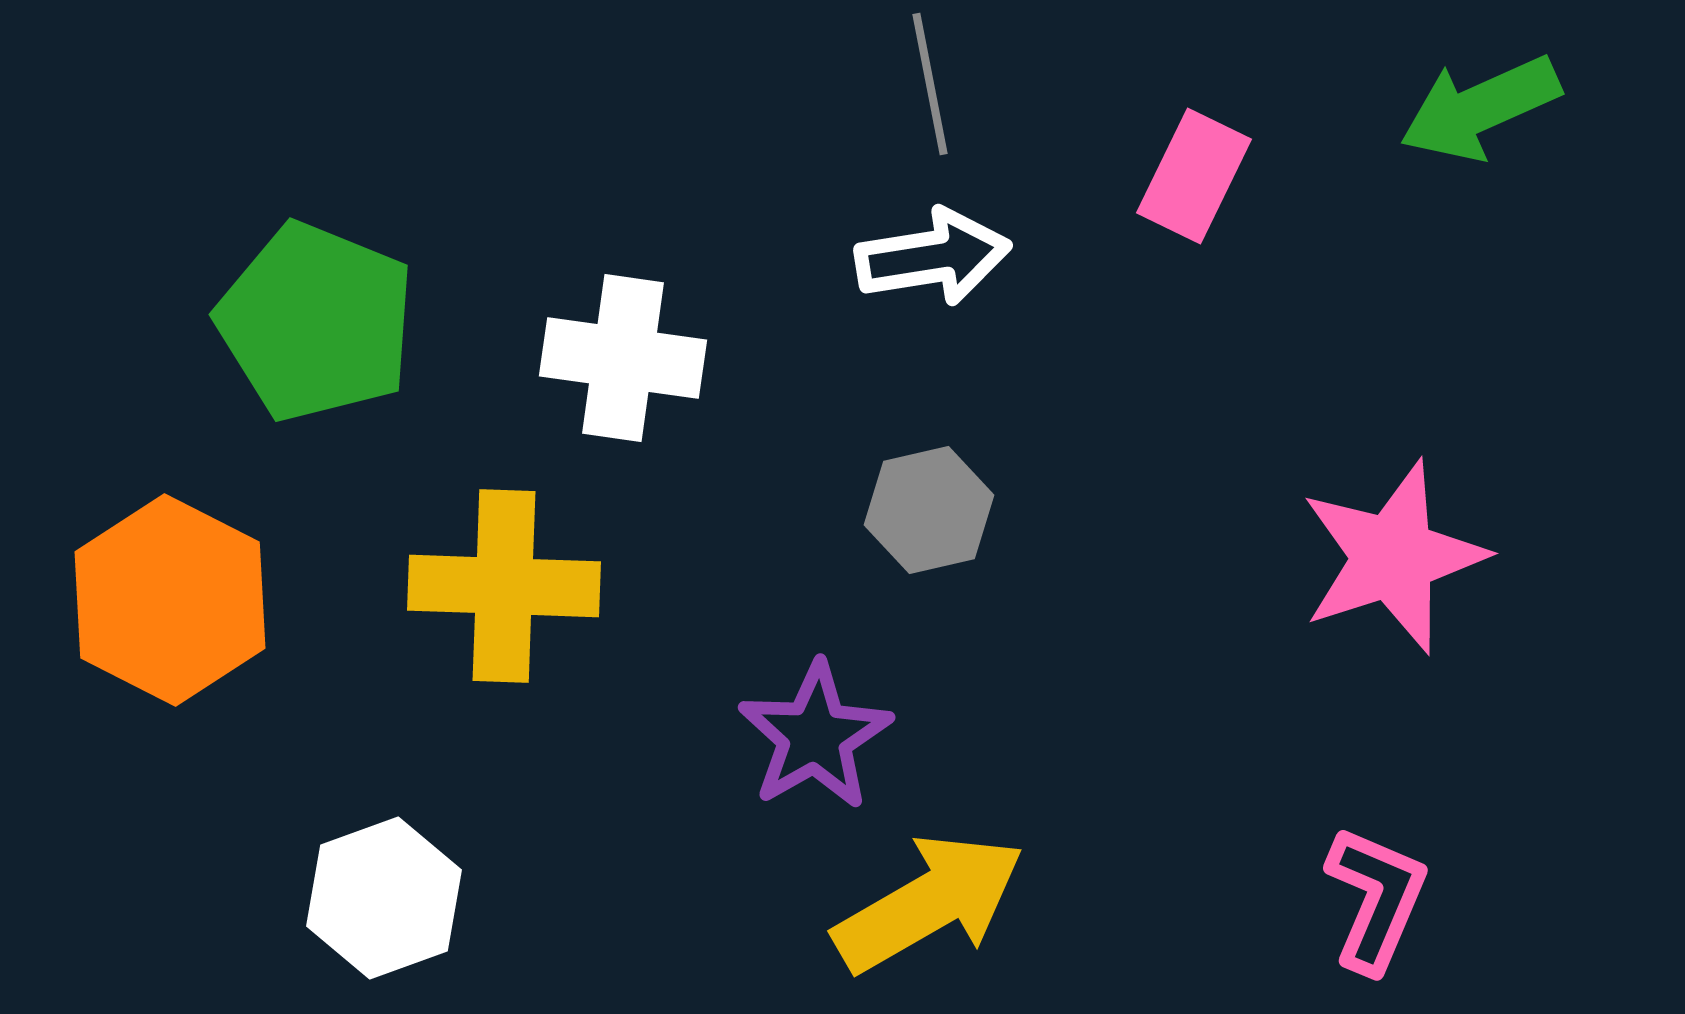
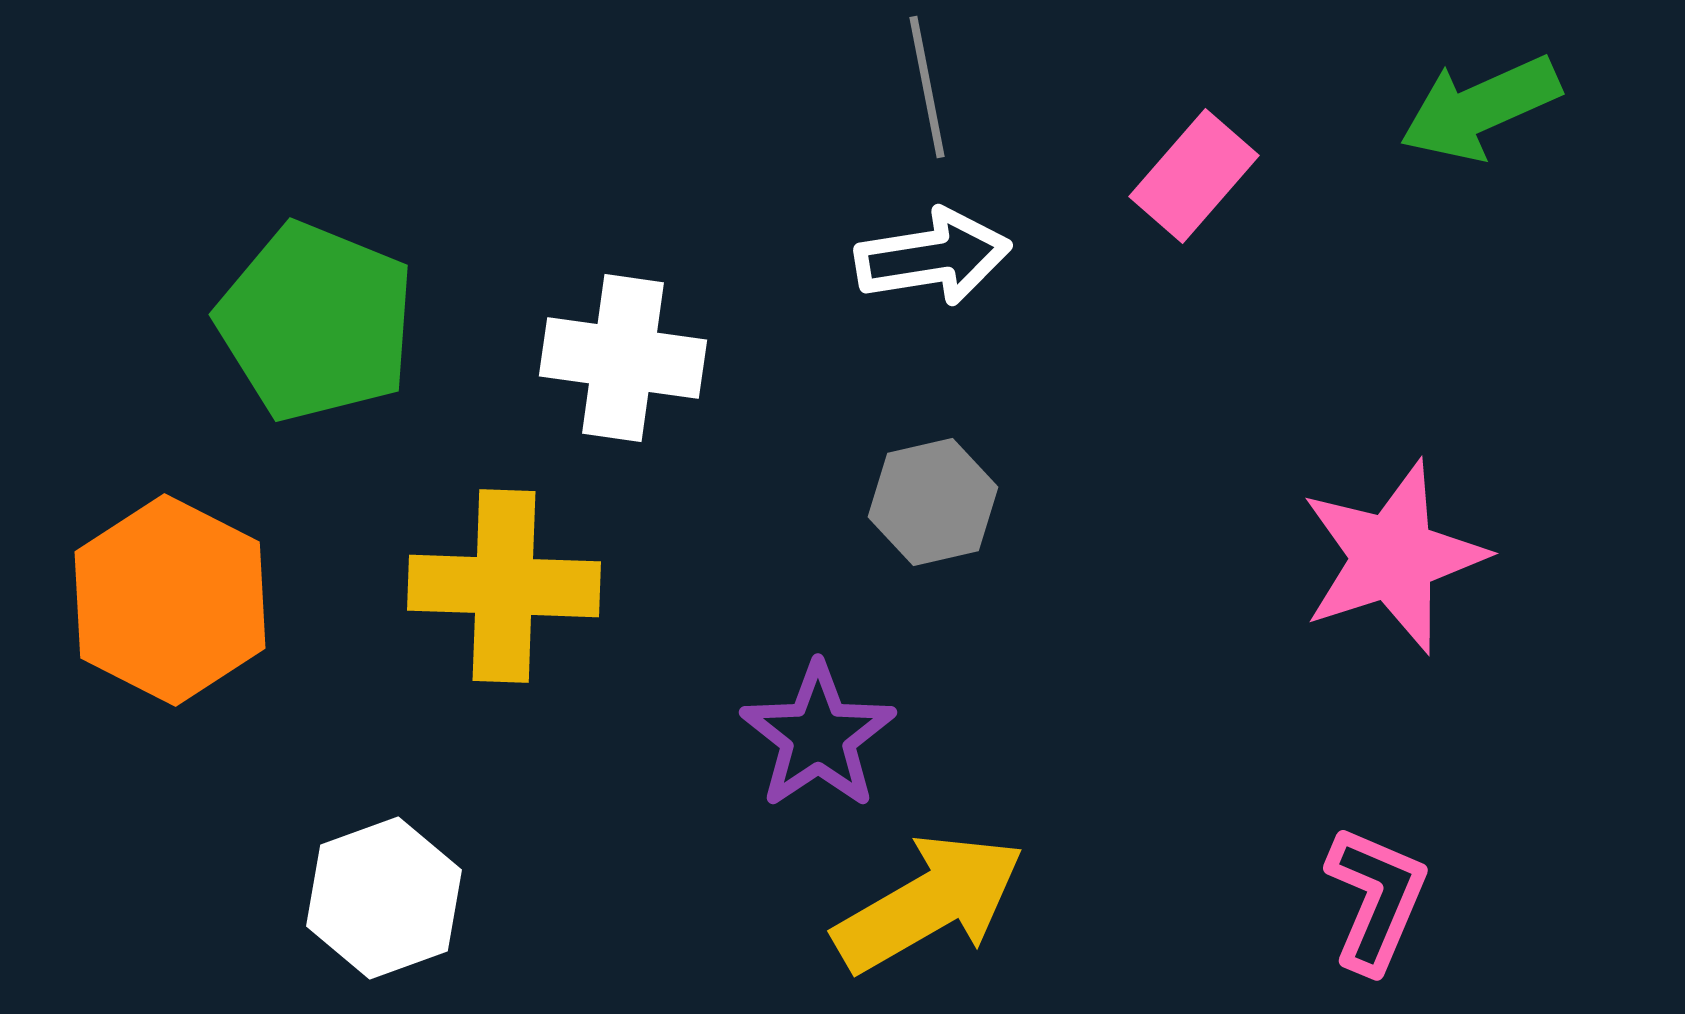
gray line: moved 3 px left, 3 px down
pink rectangle: rotated 15 degrees clockwise
gray hexagon: moved 4 px right, 8 px up
purple star: moved 3 px right; rotated 4 degrees counterclockwise
